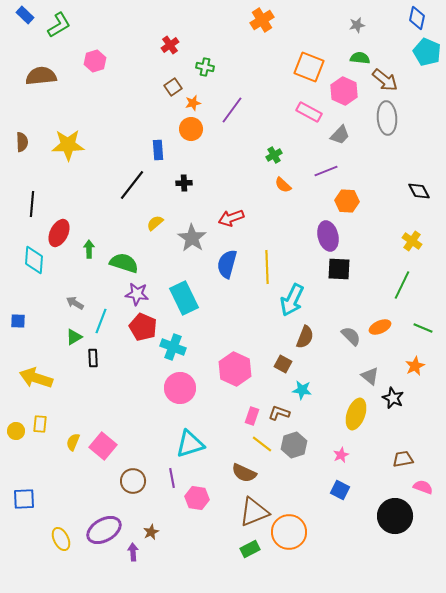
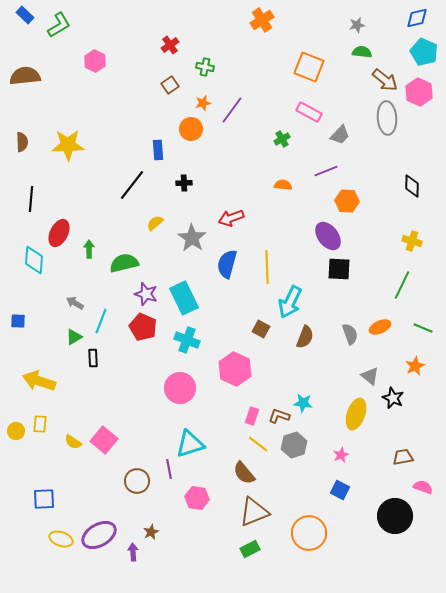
blue diamond at (417, 18): rotated 65 degrees clockwise
cyan pentagon at (427, 52): moved 3 px left
green semicircle at (360, 58): moved 2 px right, 6 px up
pink hexagon at (95, 61): rotated 15 degrees counterclockwise
brown semicircle at (41, 76): moved 16 px left
brown square at (173, 87): moved 3 px left, 2 px up
pink hexagon at (344, 91): moved 75 px right, 1 px down
orange star at (193, 103): moved 10 px right
green cross at (274, 155): moved 8 px right, 16 px up
orange semicircle at (283, 185): rotated 144 degrees clockwise
black diamond at (419, 191): moved 7 px left, 5 px up; rotated 30 degrees clockwise
black line at (32, 204): moved 1 px left, 5 px up
purple ellipse at (328, 236): rotated 24 degrees counterclockwise
yellow cross at (412, 241): rotated 18 degrees counterclockwise
green semicircle at (124, 263): rotated 32 degrees counterclockwise
purple star at (137, 294): moved 9 px right; rotated 10 degrees clockwise
cyan arrow at (292, 300): moved 2 px left, 2 px down
gray semicircle at (351, 336): moved 1 px left, 2 px up; rotated 25 degrees clockwise
cyan cross at (173, 347): moved 14 px right, 7 px up
brown square at (283, 364): moved 22 px left, 35 px up
yellow arrow at (36, 378): moved 3 px right, 3 px down
cyan star at (302, 390): moved 1 px right, 13 px down
brown L-shape at (279, 413): moved 3 px down
yellow semicircle at (73, 442): rotated 78 degrees counterclockwise
yellow line at (262, 444): moved 4 px left
pink square at (103, 446): moved 1 px right, 6 px up
brown trapezoid at (403, 459): moved 2 px up
brown semicircle at (244, 473): rotated 25 degrees clockwise
purple line at (172, 478): moved 3 px left, 9 px up
brown circle at (133, 481): moved 4 px right
blue square at (24, 499): moved 20 px right
purple ellipse at (104, 530): moved 5 px left, 5 px down
orange circle at (289, 532): moved 20 px right, 1 px down
yellow ellipse at (61, 539): rotated 45 degrees counterclockwise
